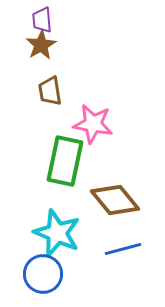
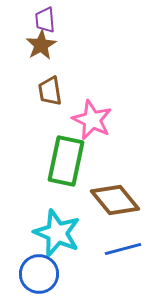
purple trapezoid: moved 3 px right
pink star: moved 1 px left, 4 px up; rotated 15 degrees clockwise
green rectangle: moved 1 px right
blue circle: moved 4 px left
